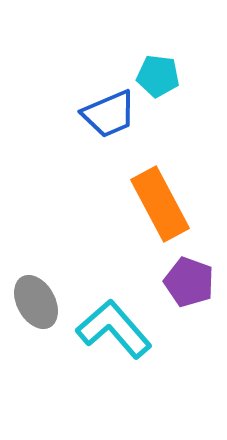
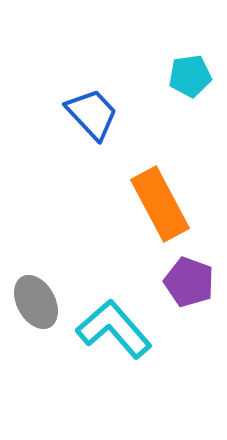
cyan pentagon: moved 32 px right; rotated 15 degrees counterclockwise
blue trapezoid: moved 17 px left; rotated 110 degrees counterclockwise
